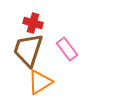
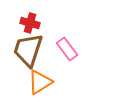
red cross: moved 3 px left
